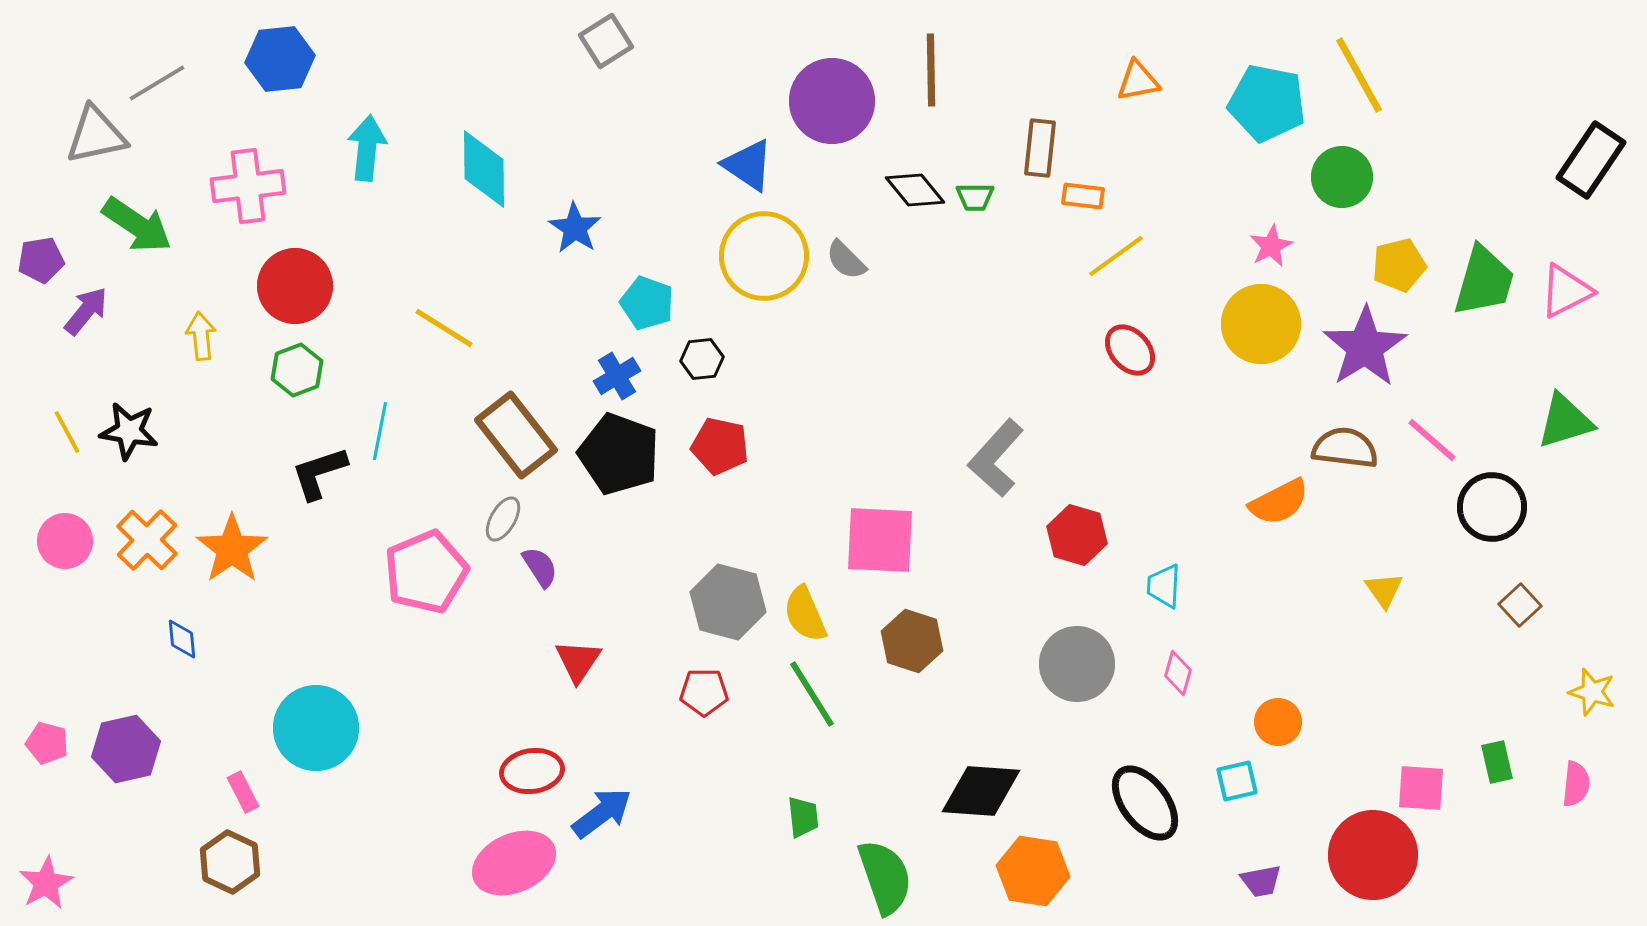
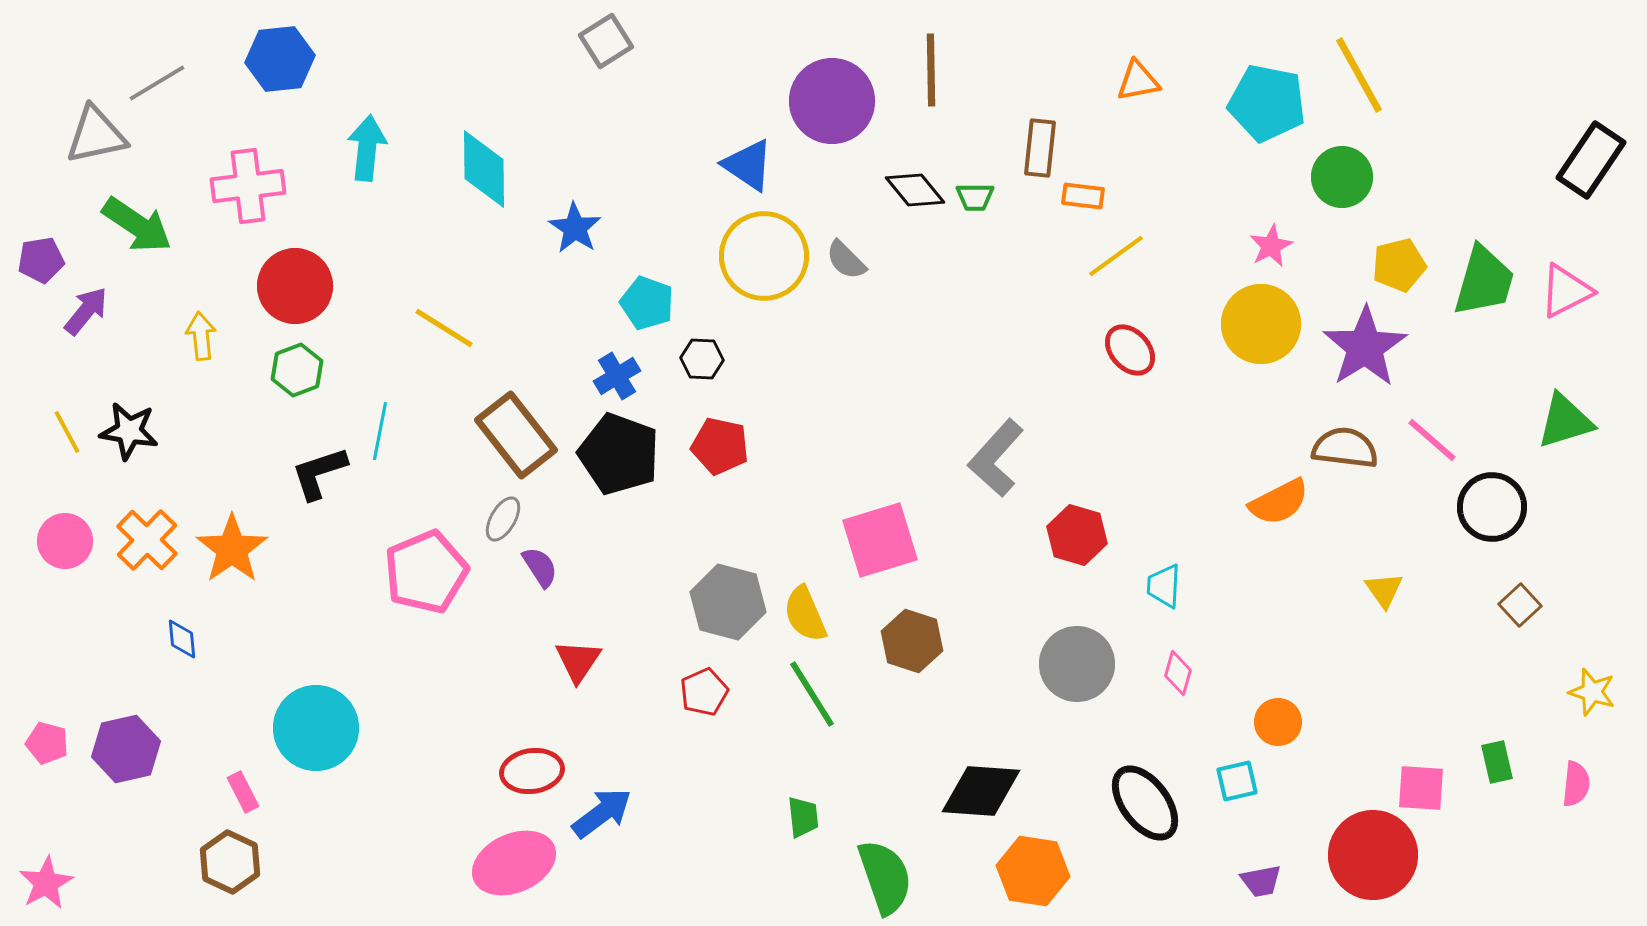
black hexagon at (702, 359): rotated 9 degrees clockwise
pink square at (880, 540): rotated 20 degrees counterclockwise
red pentagon at (704, 692): rotated 24 degrees counterclockwise
